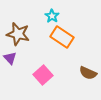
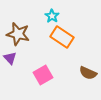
pink square: rotated 12 degrees clockwise
